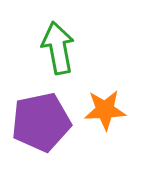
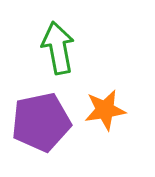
orange star: rotated 6 degrees counterclockwise
